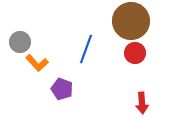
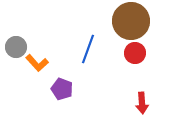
gray circle: moved 4 px left, 5 px down
blue line: moved 2 px right
